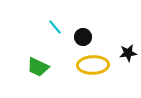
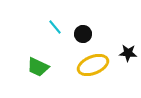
black circle: moved 3 px up
black star: rotated 12 degrees clockwise
yellow ellipse: rotated 20 degrees counterclockwise
